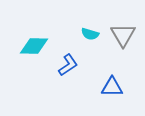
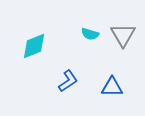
cyan diamond: rotated 24 degrees counterclockwise
blue L-shape: moved 16 px down
